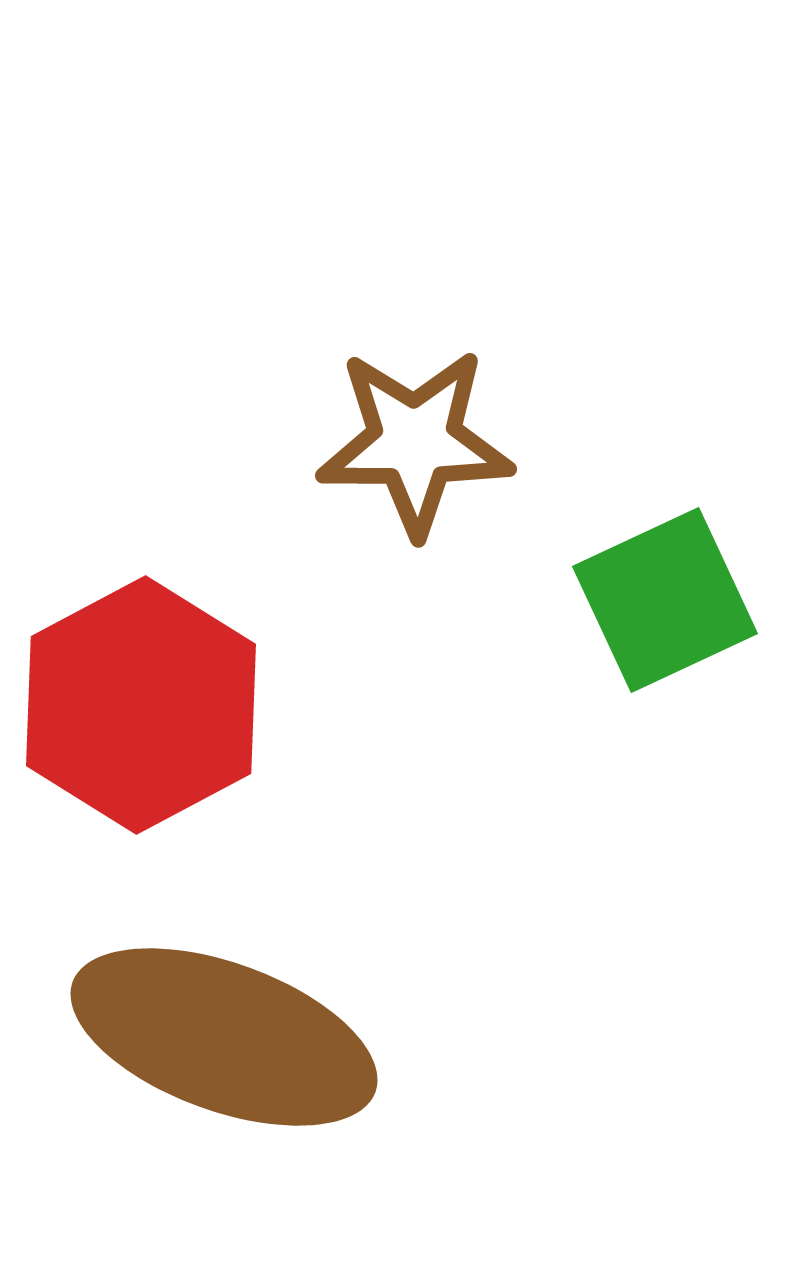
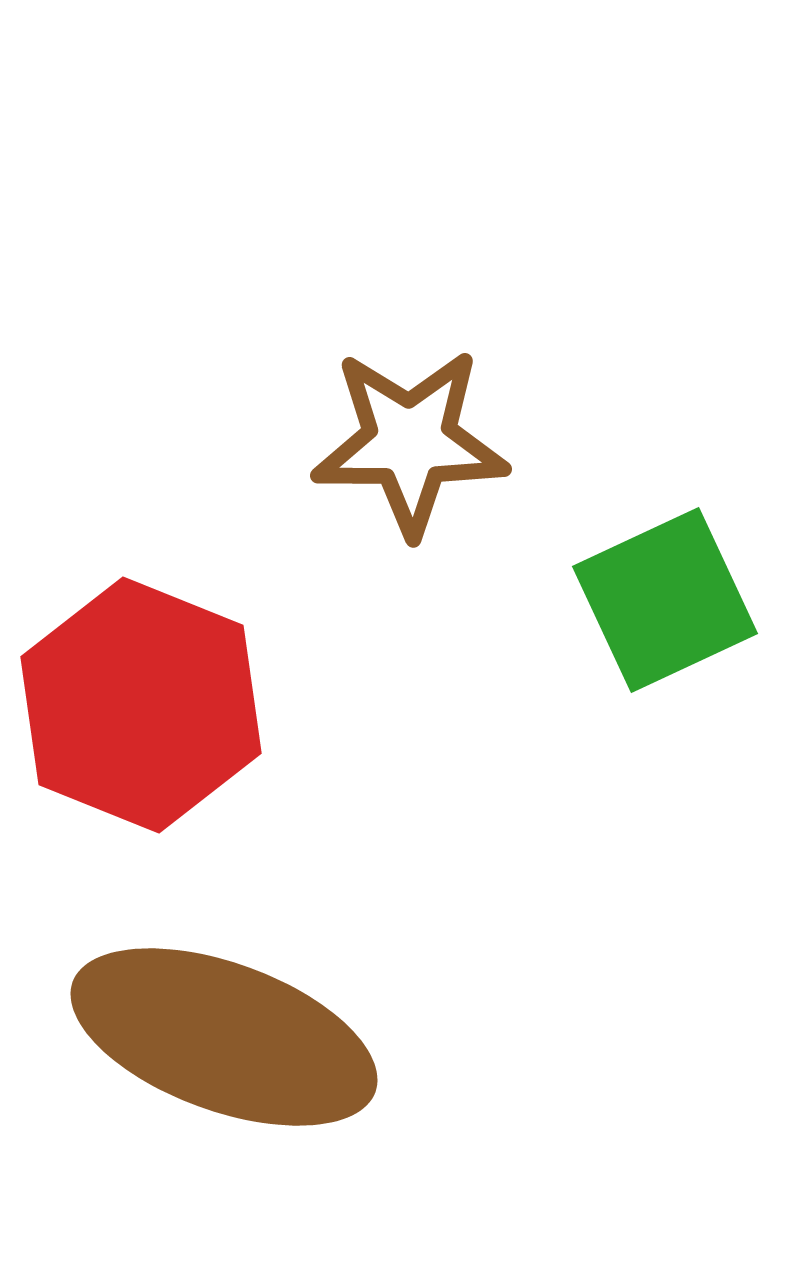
brown star: moved 5 px left
red hexagon: rotated 10 degrees counterclockwise
